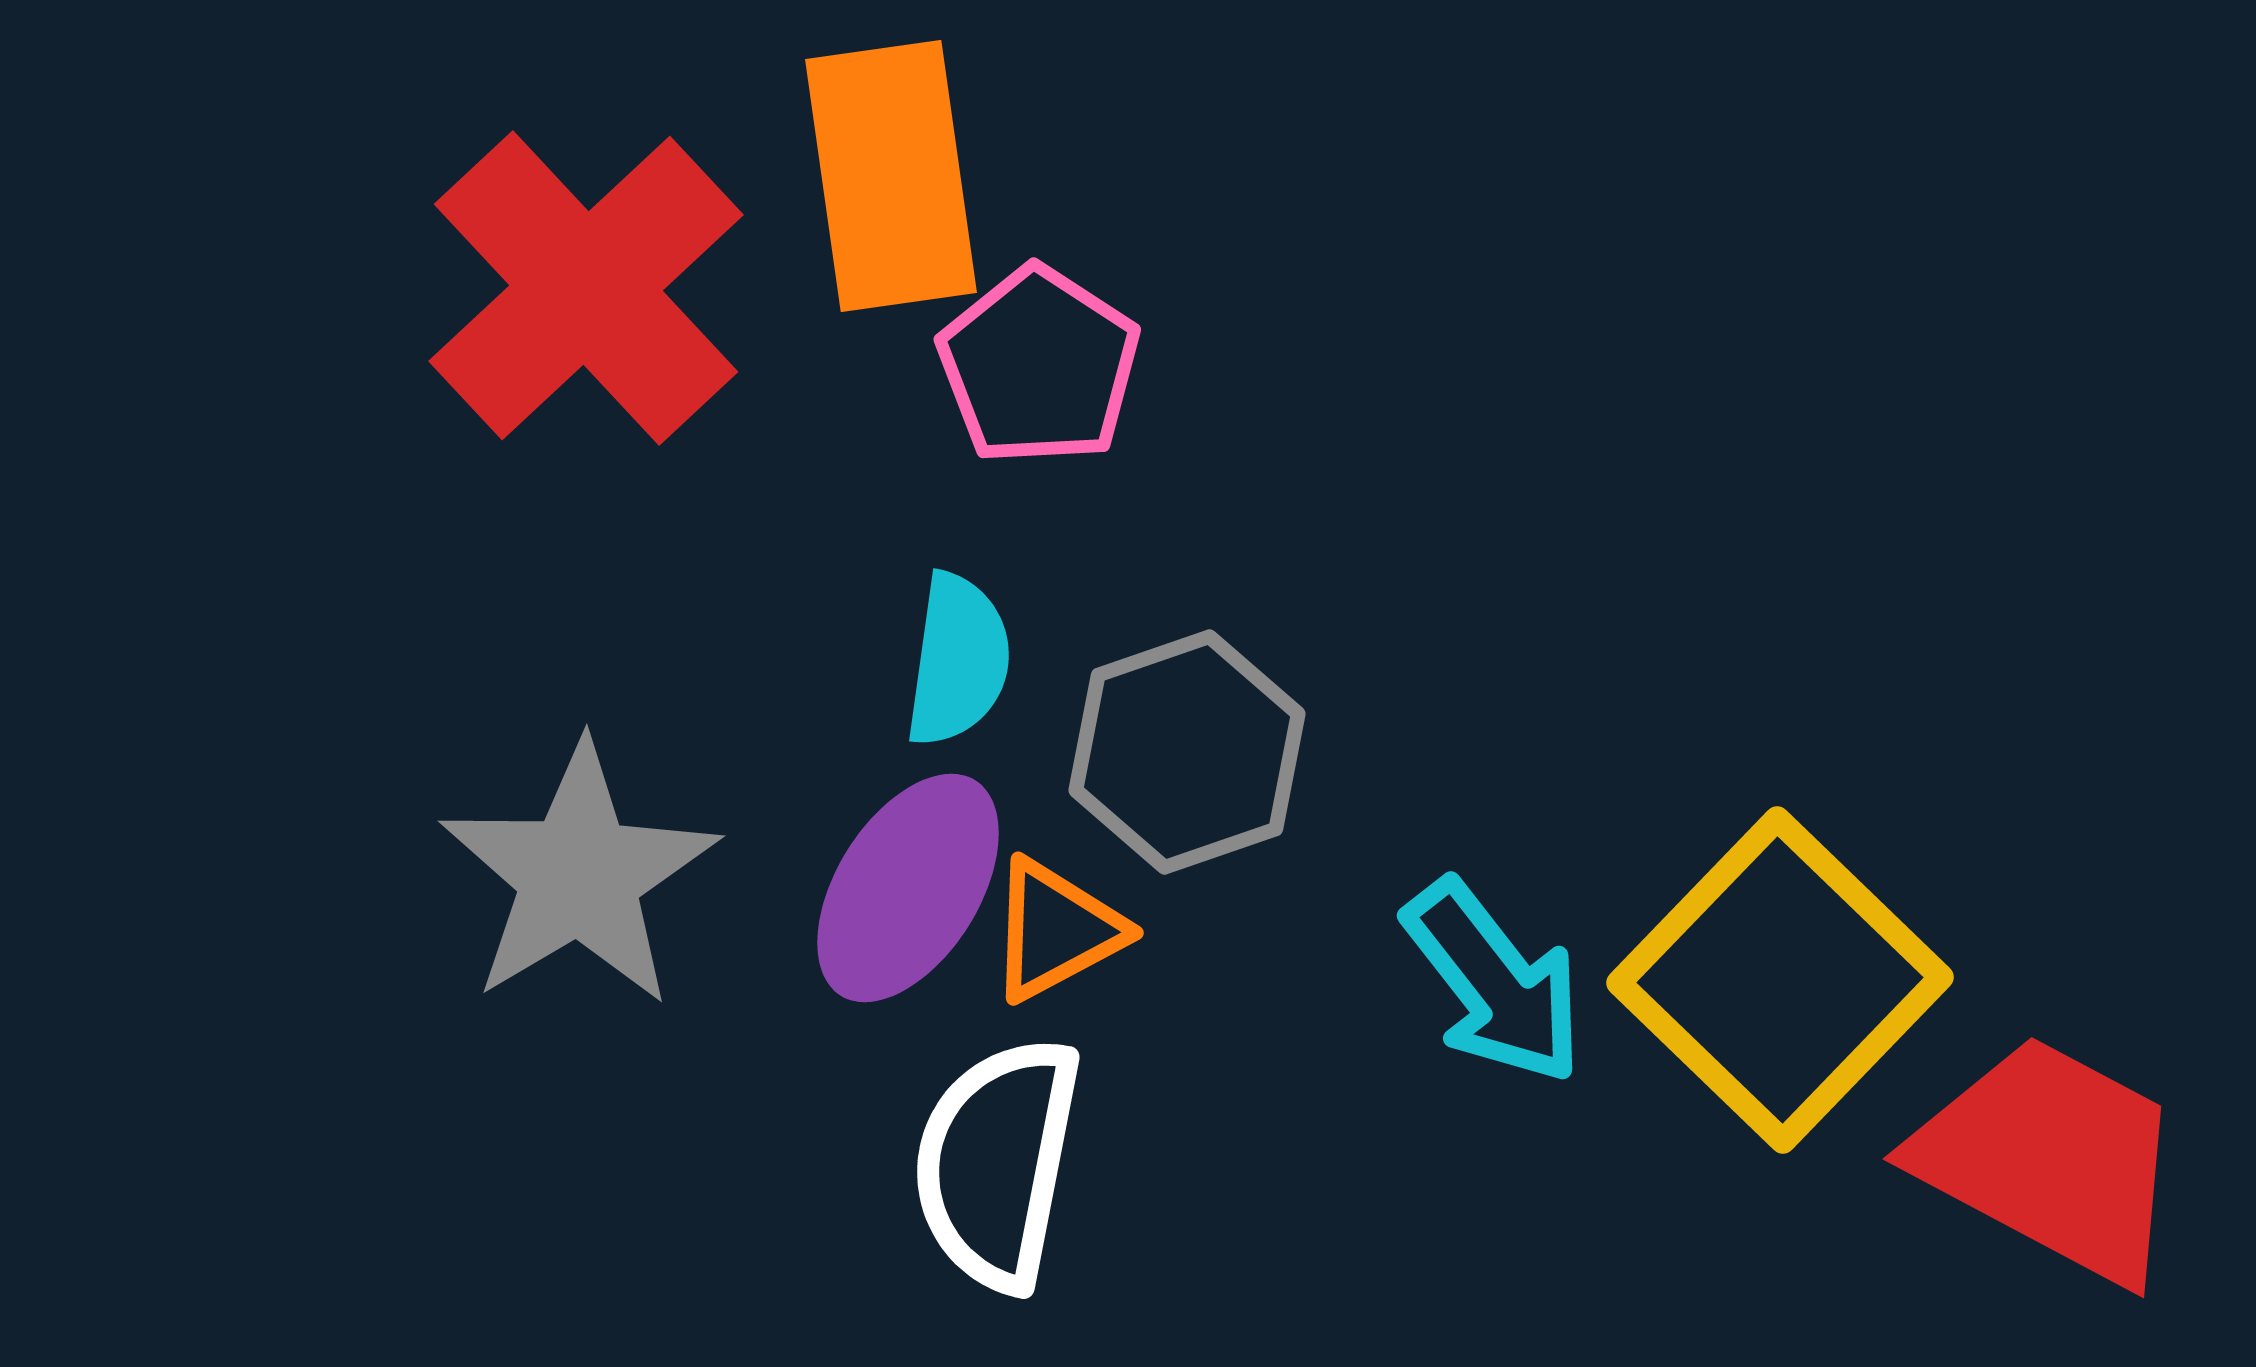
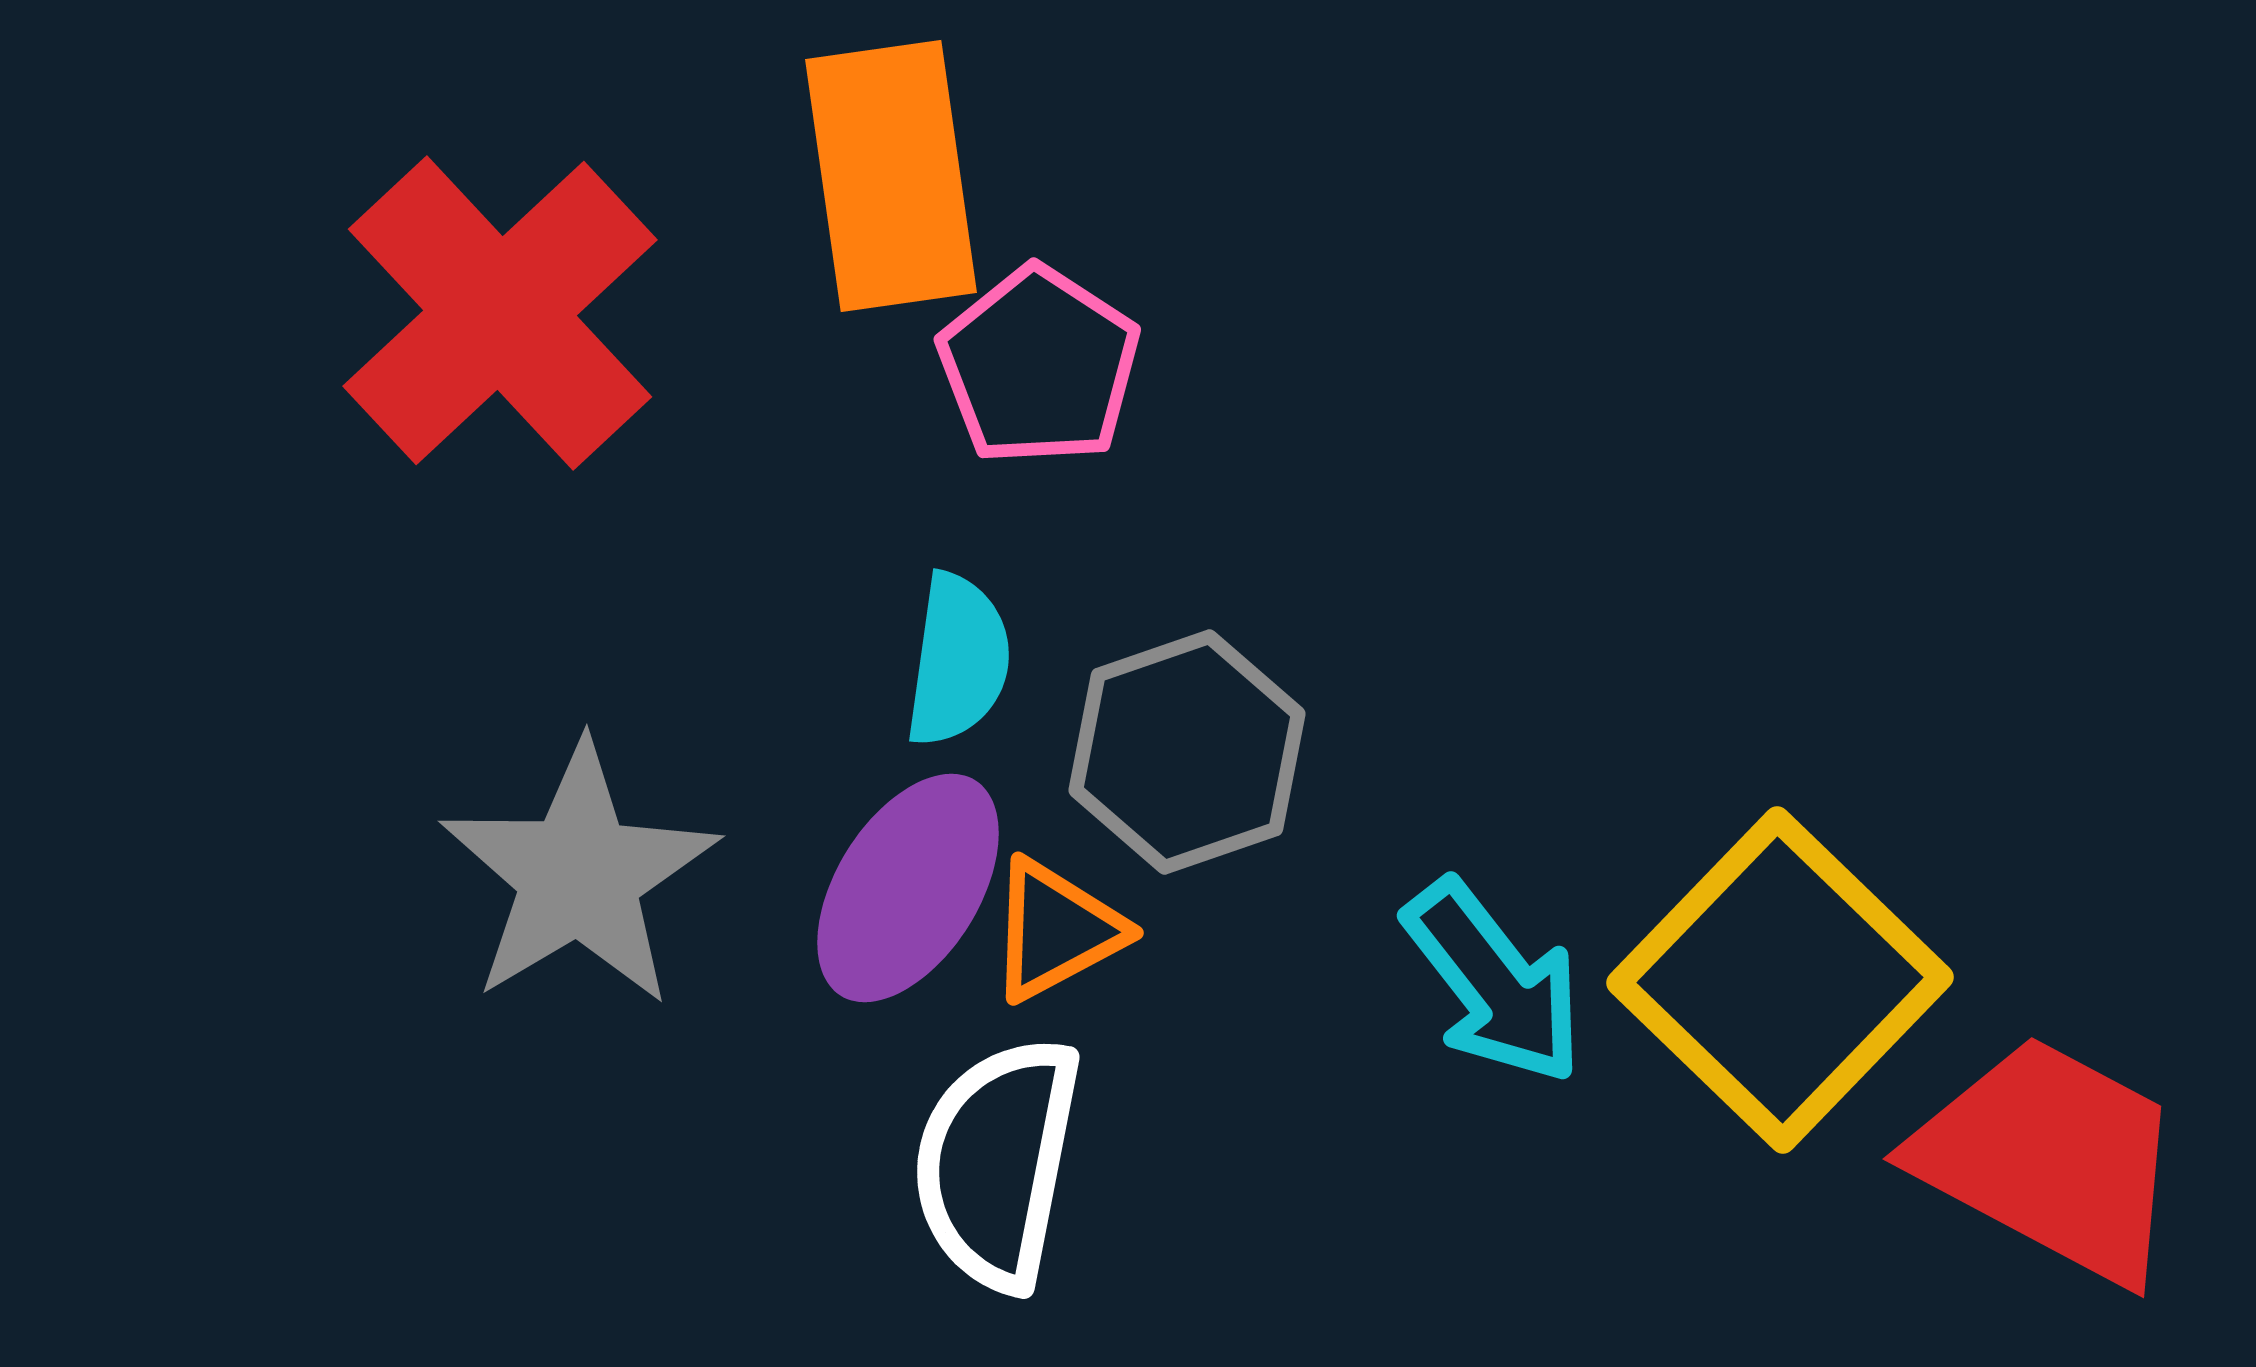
red cross: moved 86 px left, 25 px down
